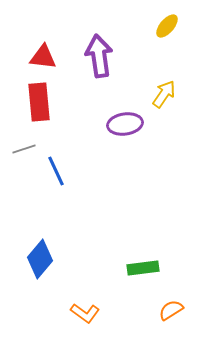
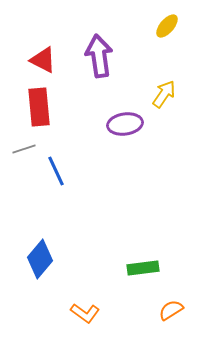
red triangle: moved 3 px down; rotated 20 degrees clockwise
red rectangle: moved 5 px down
